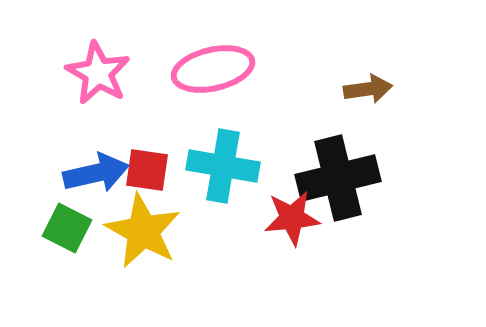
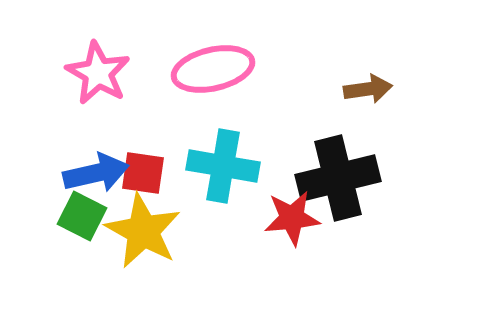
red square: moved 4 px left, 3 px down
green square: moved 15 px right, 12 px up
